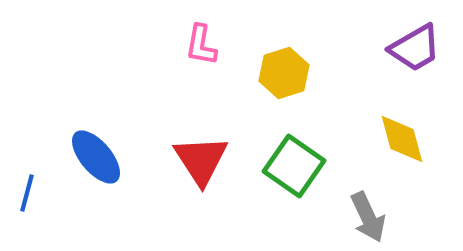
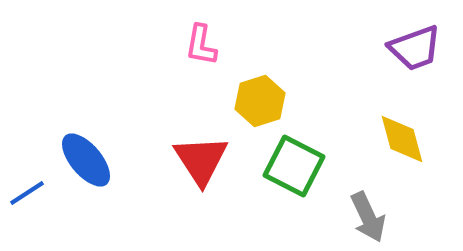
purple trapezoid: rotated 10 degrees clockwise
yellow hexagon: moved 24 px left, 28 px down
blue ellipse: moved 10 px left, 3 px down
green square: rotated 8 degrees counterclockwise
blue line: rotated 42 degrees clockwise
